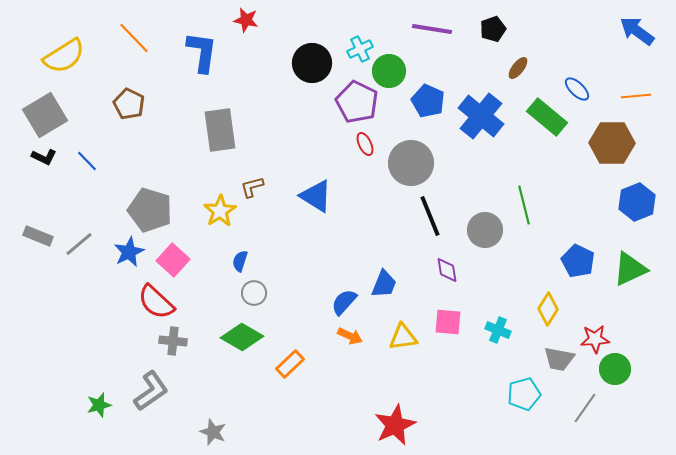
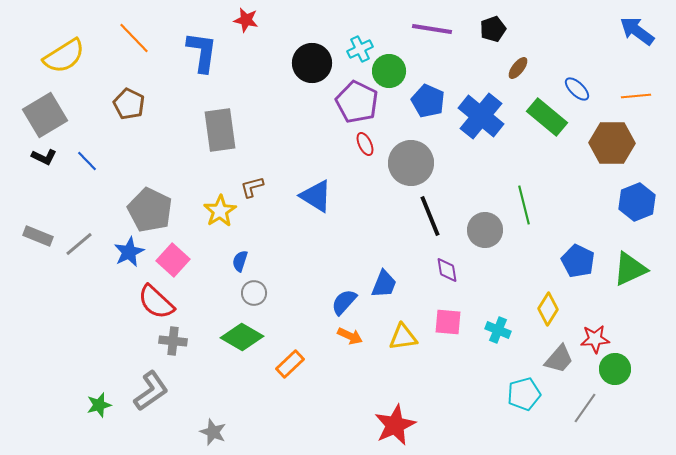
gray pentagon at (150, 210): rotated 9 degrees clockwise
gray trapezoid at (559, 359): rotated 60 degrees counterclockwise
